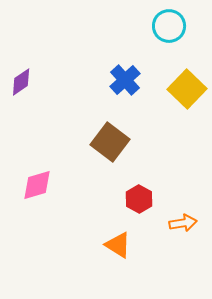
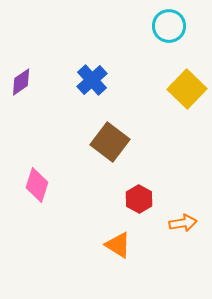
blue cross: moved 33 px left
pink diamond: rotated 56 degrees counterclockwise
